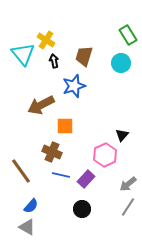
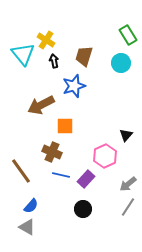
black triangle: moved 4 px right
pink hexagon: moved 1 px down
black circle: moved 1 px right
